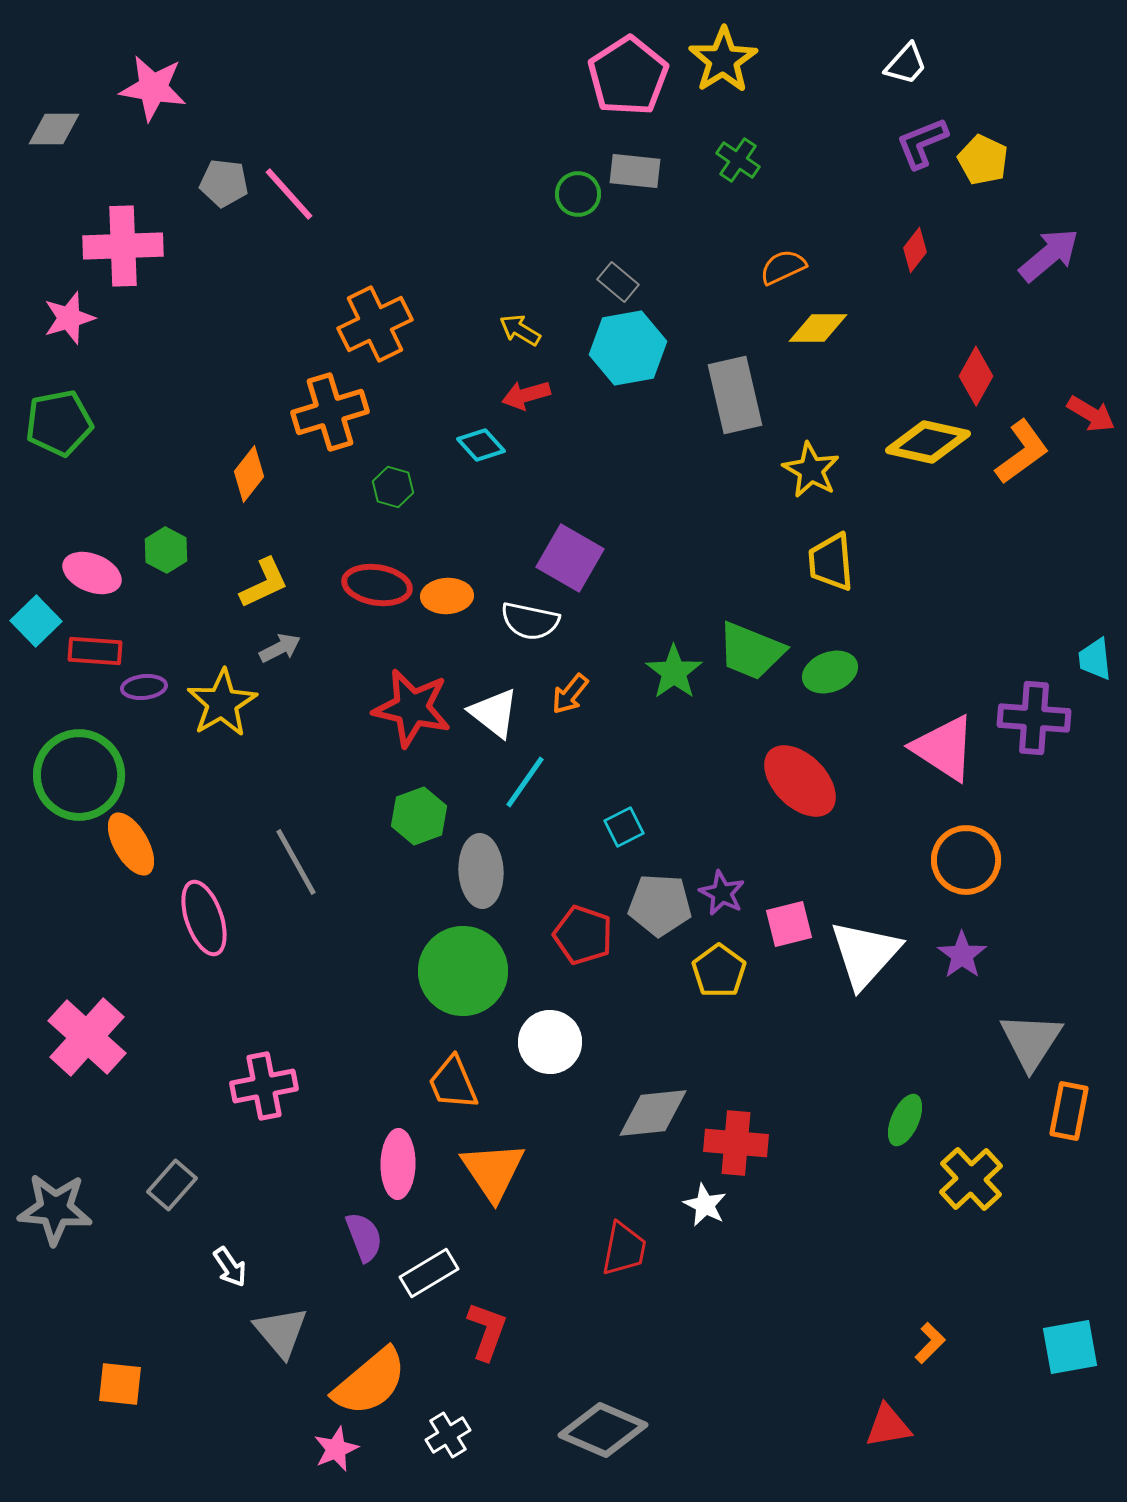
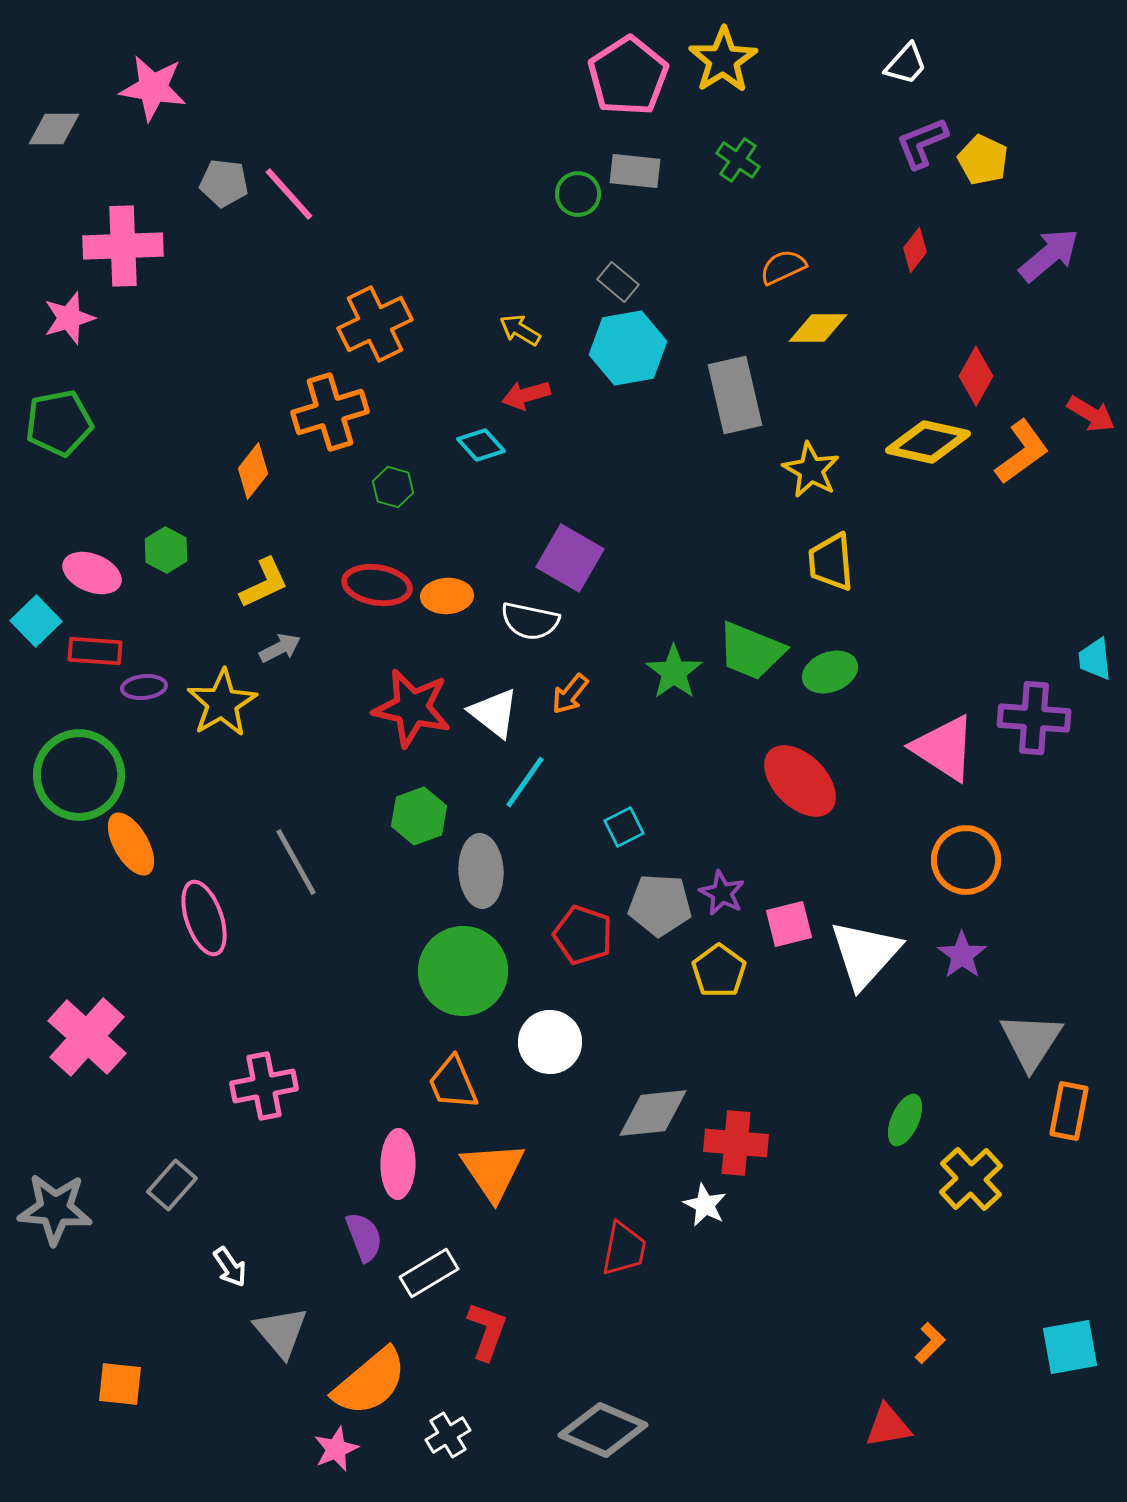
orange diamond at (249, 474): moved 4 px right, 3 px up
